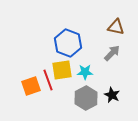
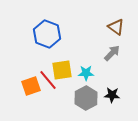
brown triangle: rotated 24 degrees clockwise
blue hexagon: moved 21 px left, 9 px up
cyan star: moved 1 px right, 1 px down
red line: rotated 20 degrees counterclockwise
black star: rotated 21 degrees counterclockwise
